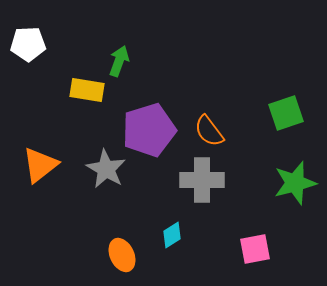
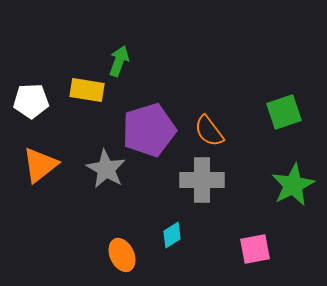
white pentagon: moved 3 px right, 57 px down
green square: moved 2 px left, 1 px up
green star: moved 2 px left, 2 px down; rotated 12 degrees counterclockwise
